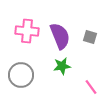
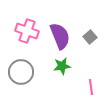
pink cross: rotated 15 degrees clockwise
gray square: rotated 32 degrees clockwise
gray circle: moved 3 px up
pink line: rotated 28 degrees clockwise
